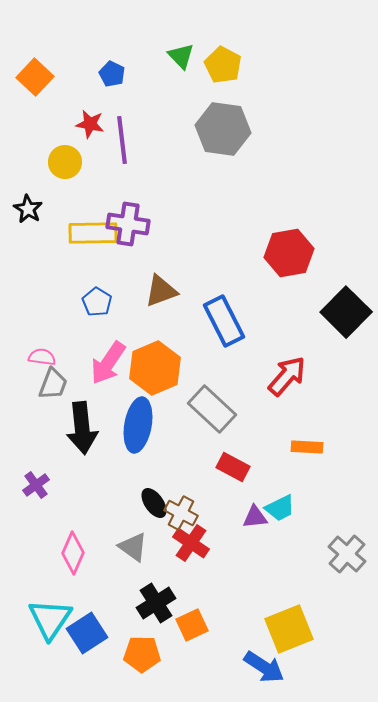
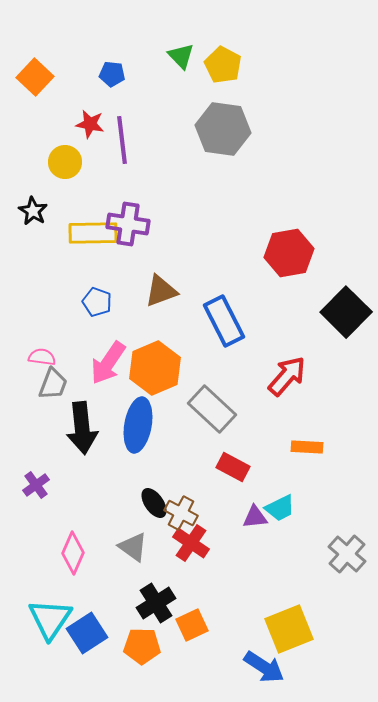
blue pentagon at (112, 74): rotated 20 degrees counterclockwise
black star at (28, 209): moved 5 px right, 2 px down
blue pentagon at (97, 302): rotated 12 degrees counterclockwise
orange pentagon at (142, 654): moved 8 px up
